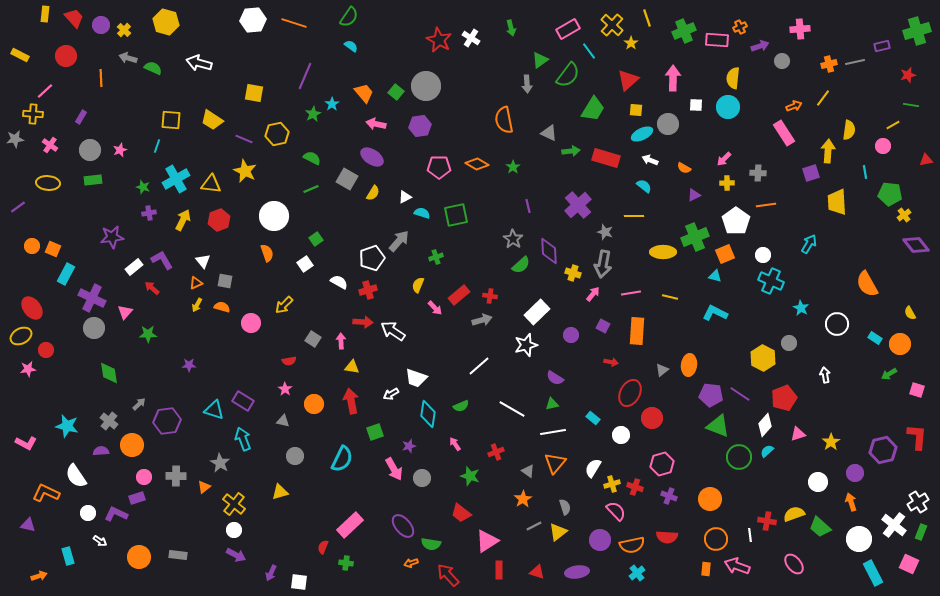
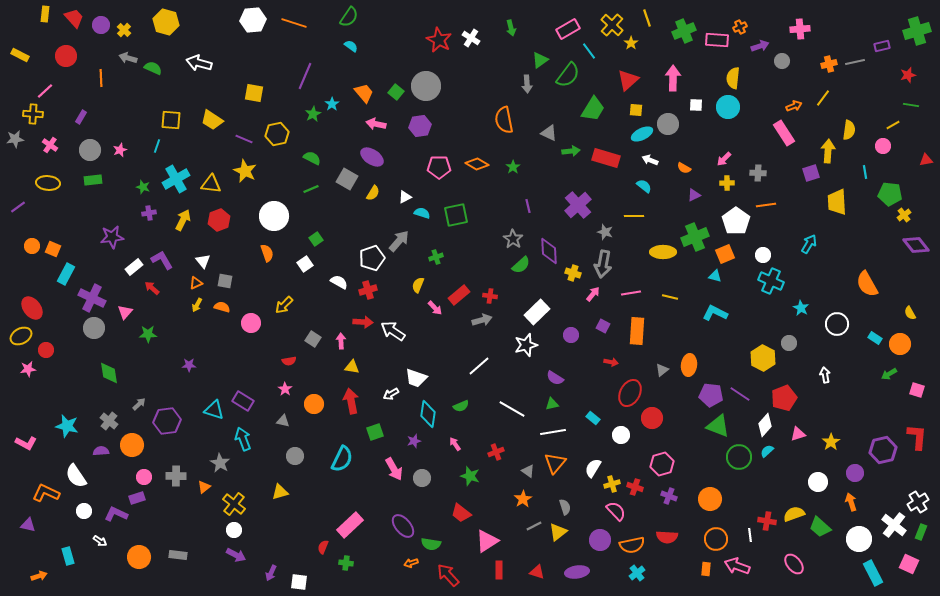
purple star at (409, 446): moved 5 px right, 5 px up
white circle at (88, 513): moved 4 px left, 2 px up
